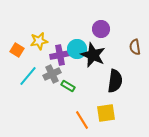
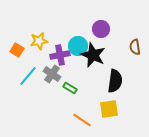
cyan circle: moved 1 px right, 3 px up
gray cross: rotated 30 degrees counterclockwise
green rectangle: moved 2 px right, 2 px down
yellow square: moved 3 px right, 4 px up
orange line: rotated 24 degrees counterclockwise
